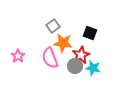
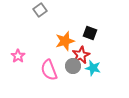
gray square: moved 13 px left, 16 px up
orange star: moved 2 px right, 2 px up; rotated 24 degrees counterclockwise
pink semicircle: moved 1 px left, 12 px down
gray circle: moved 2 px left
